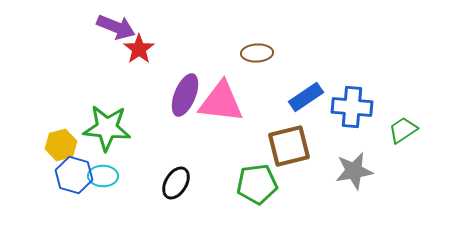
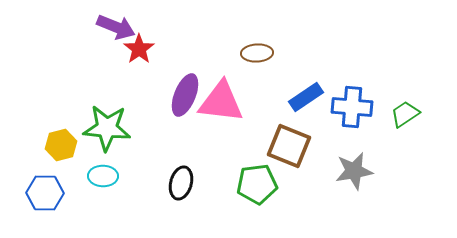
green trapezoid: moved 2 px right, 16 px up
brown square: rotated 36 degrees clockwise
blue hexagon: moved 29 px left, 18 px down; rotated 15 degrees counterclockwise
black ellipse: moved 5 px right; rotated 16 degrees counterclockwise
